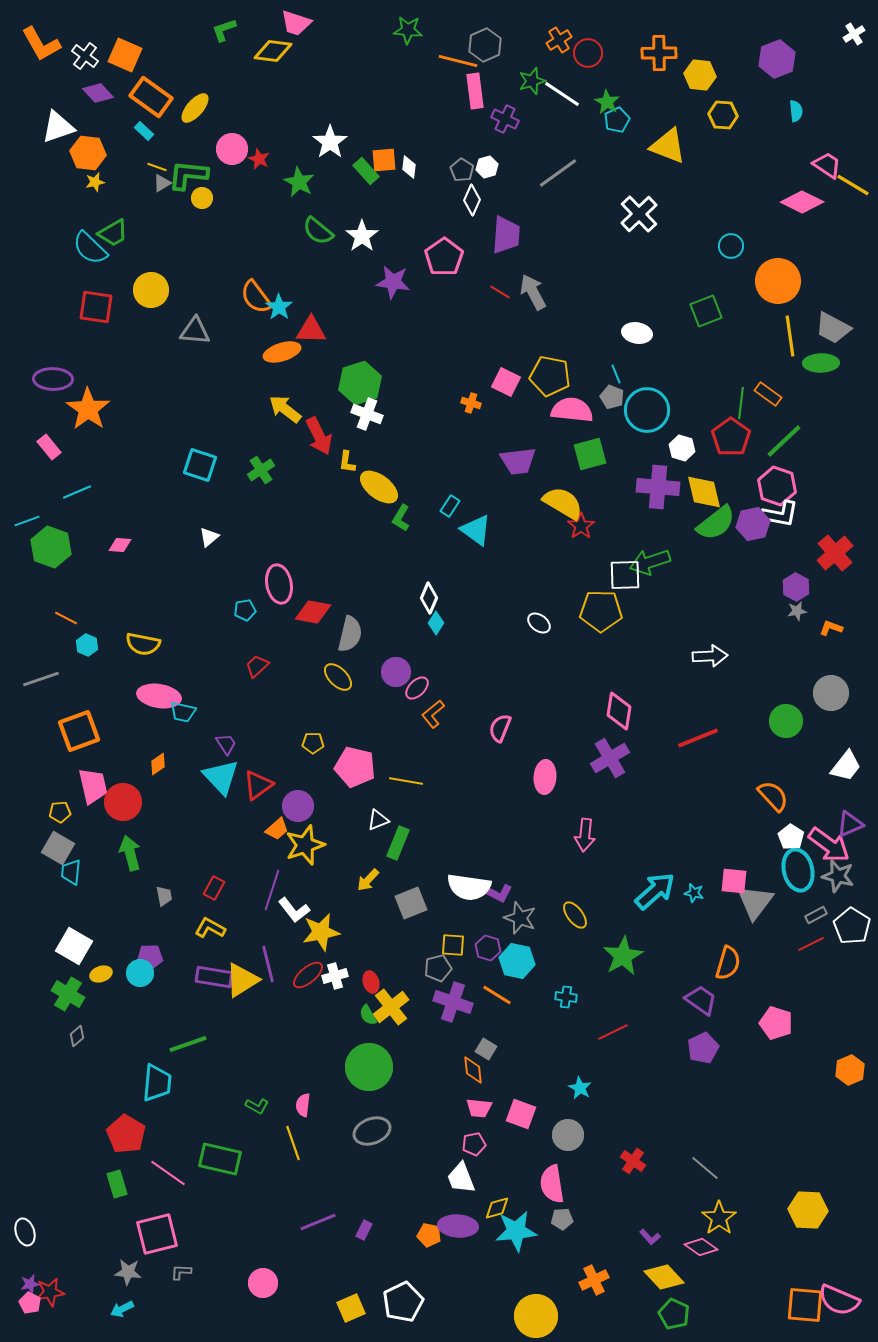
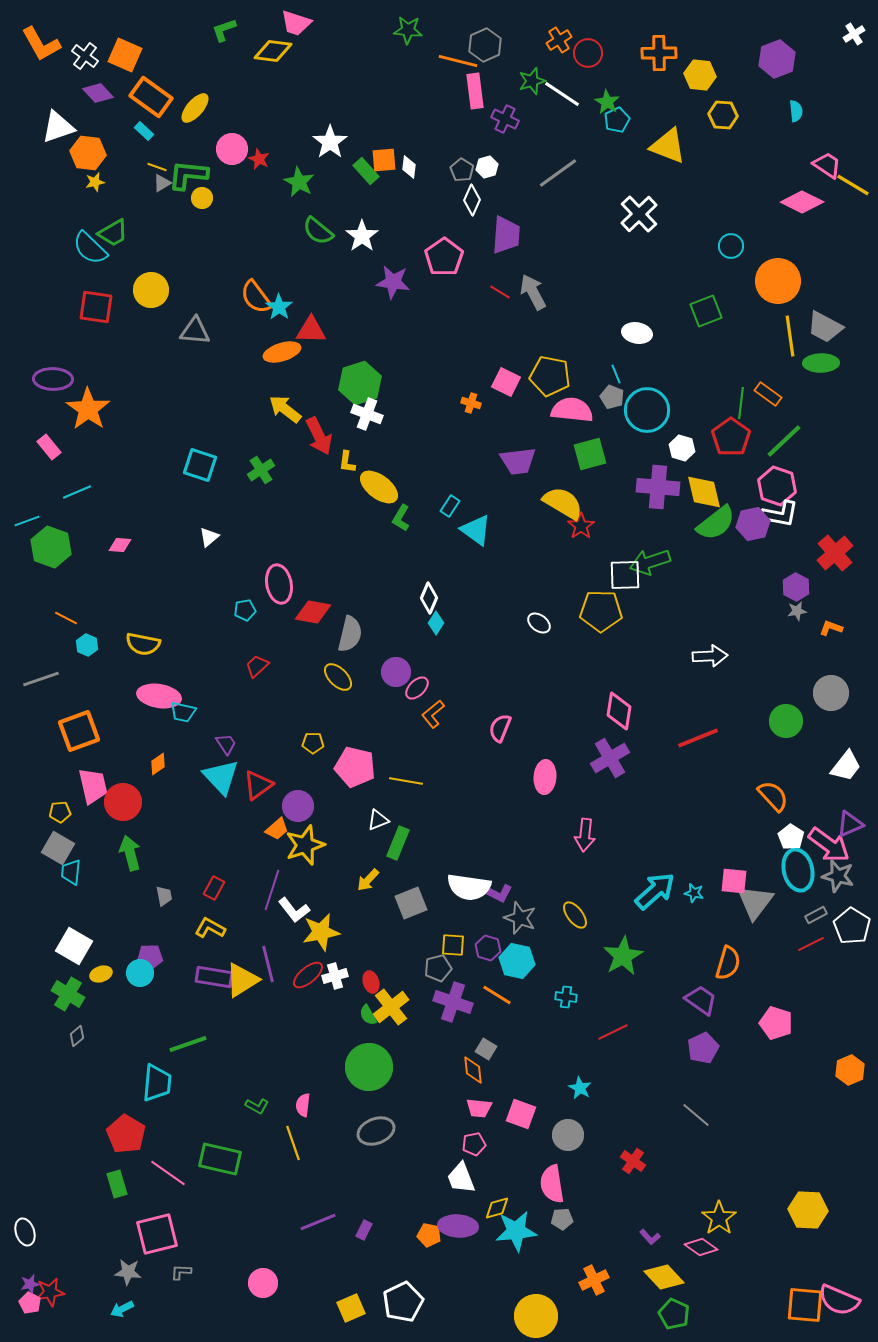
gray trapezoid at (833, 328): moved 8 px left, 1 px up
gray ellipse at (372, 1131): moved 4 px right
gray line at (705, 1168): moved 9 px left, 53 px up
